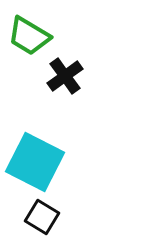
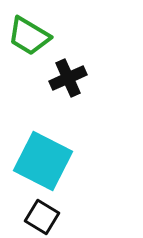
black cross: moved 3 px right, 2 px down; rotated 12 degrees clockwise
cyan square: moved 8 px right, 1 px up
